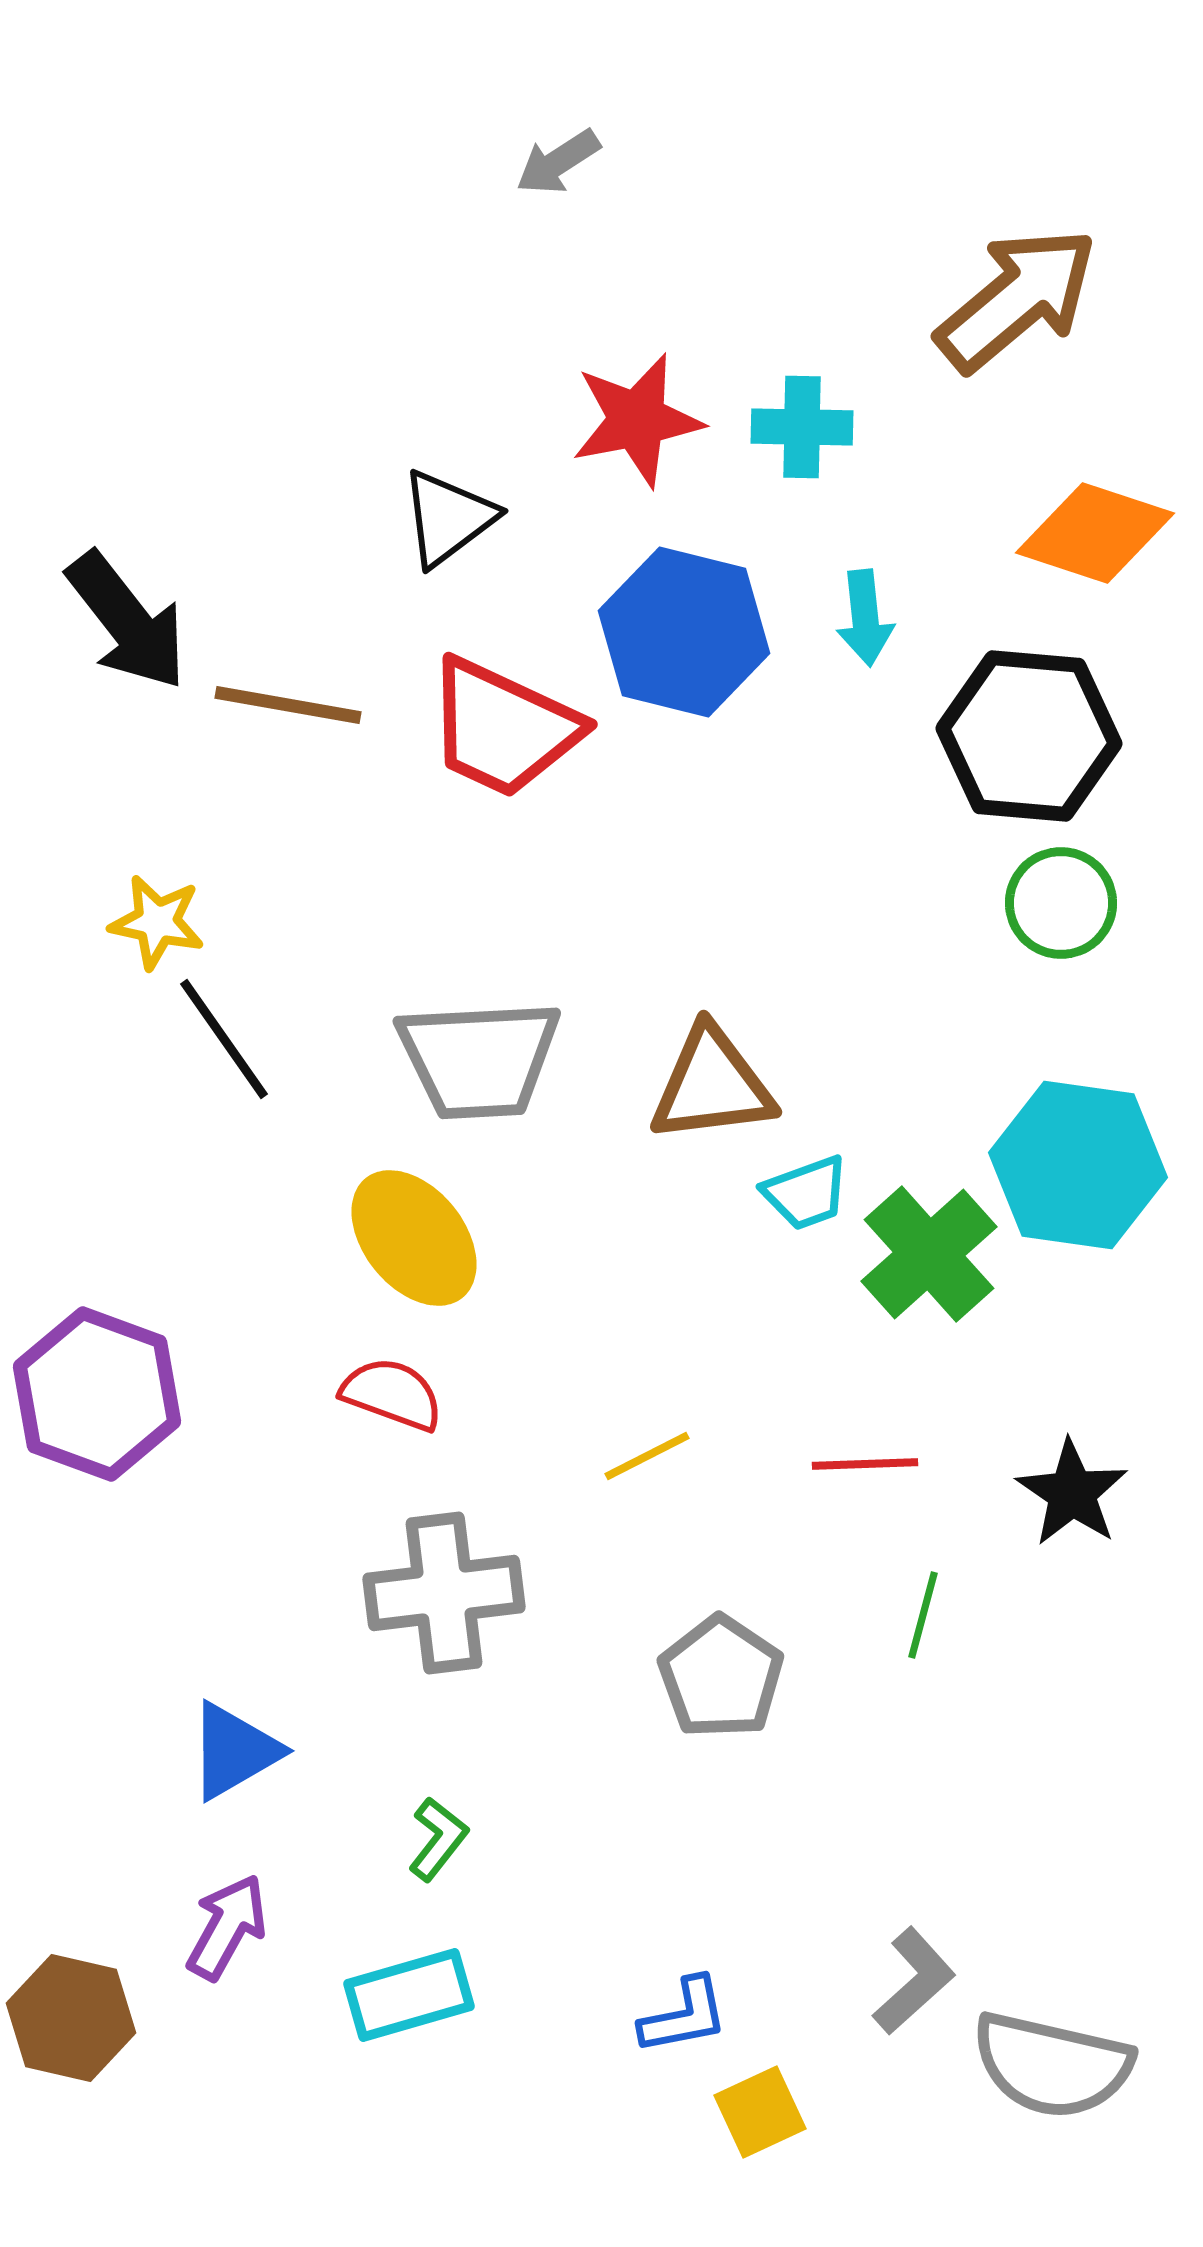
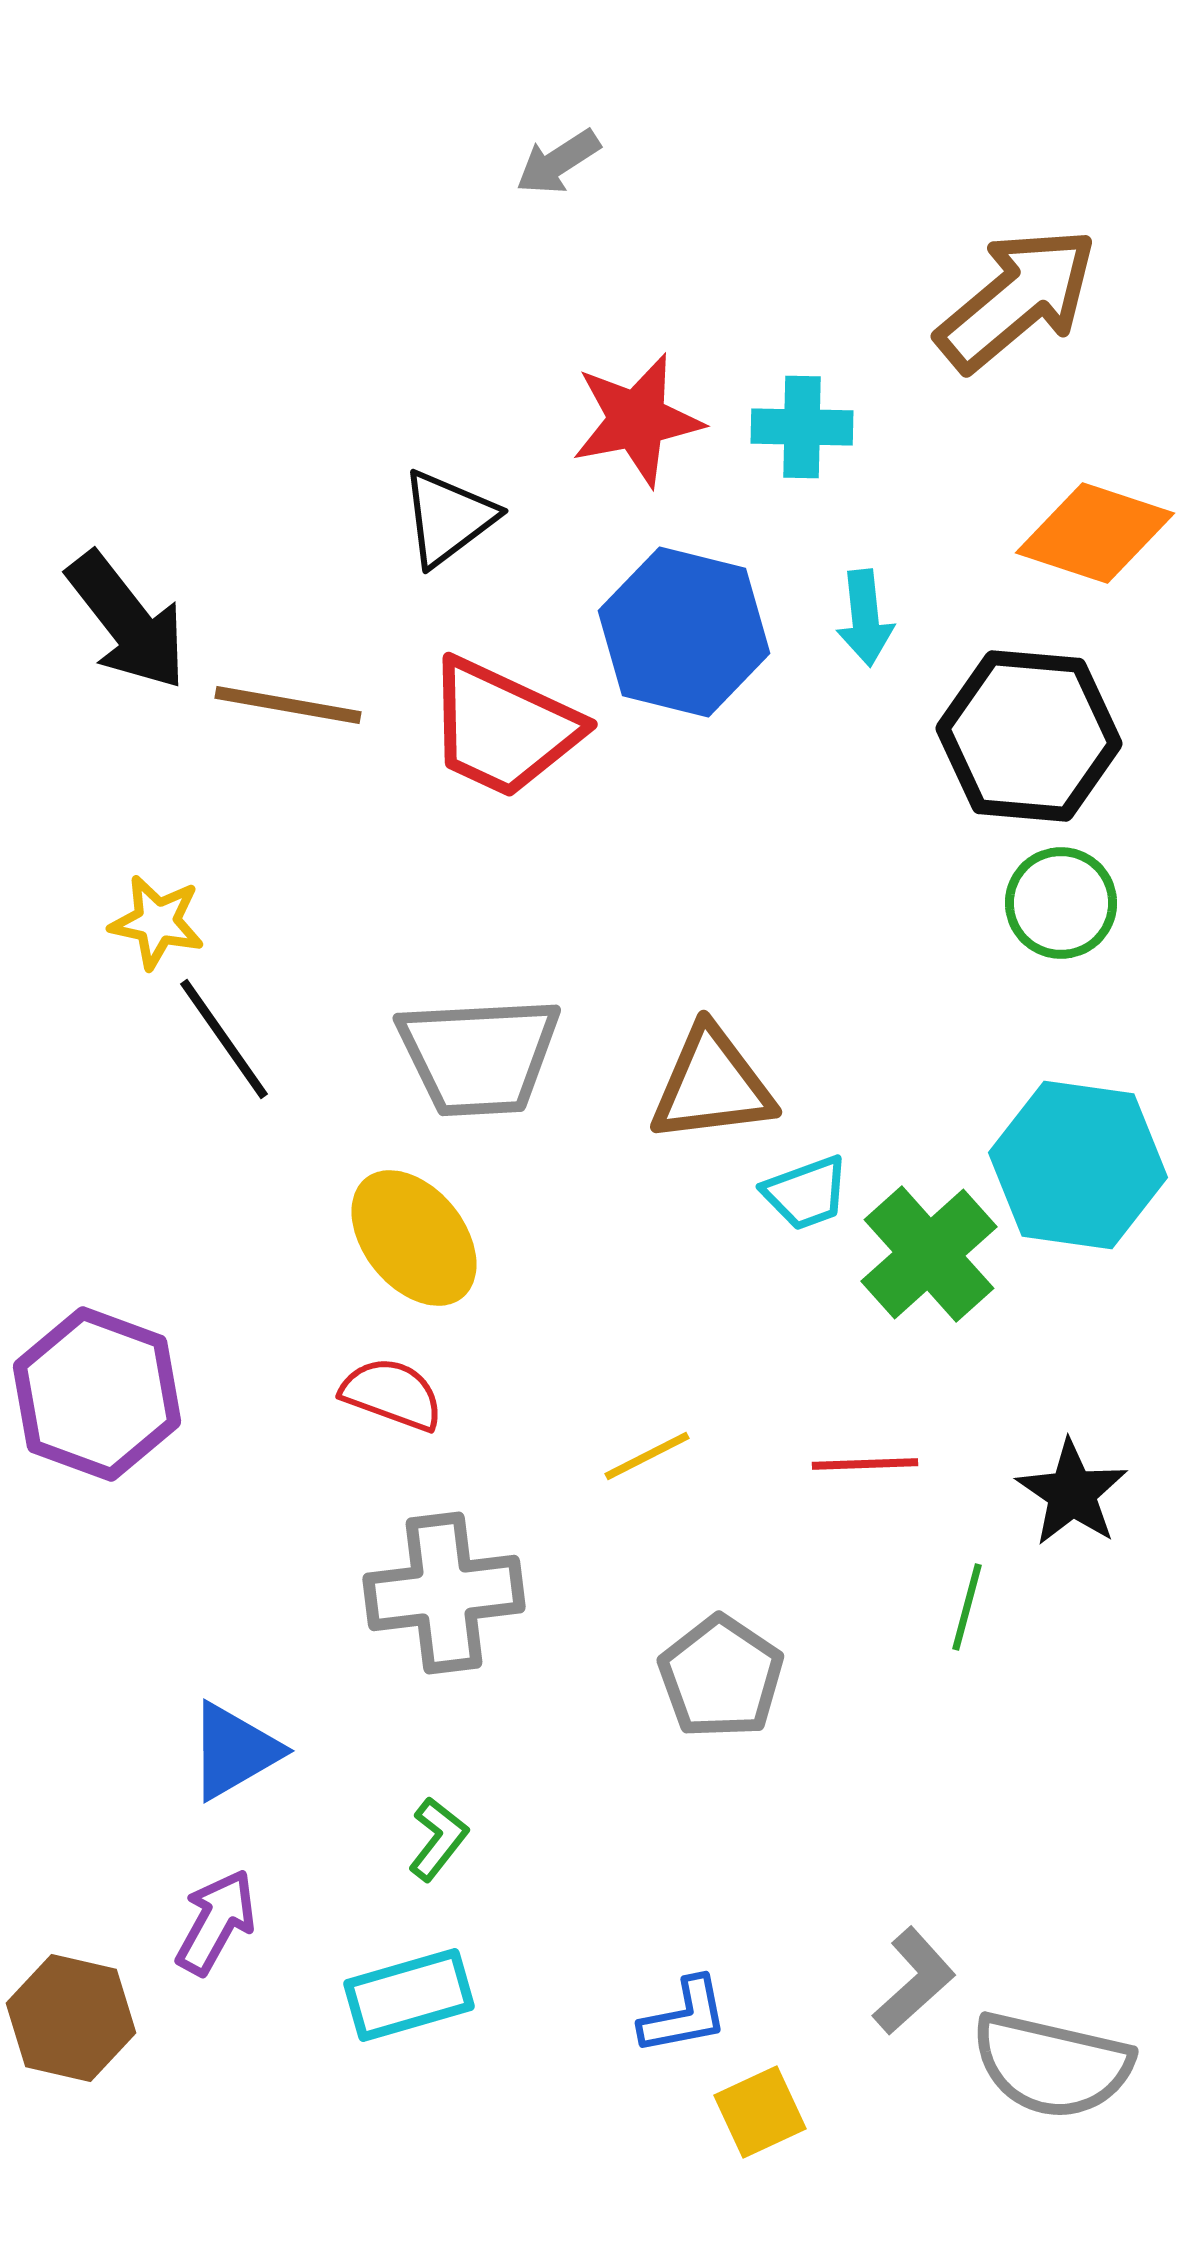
gray trapezoid: moved 3 px up
green line: moved 44 px right, 8 px up
purple arrow: moved 11 px left, 5 px up
